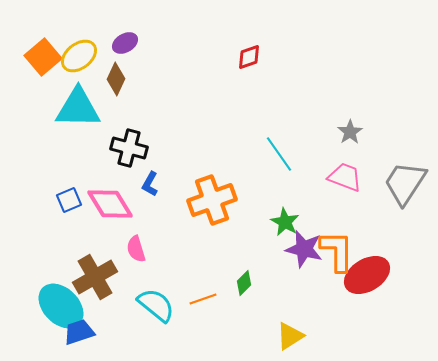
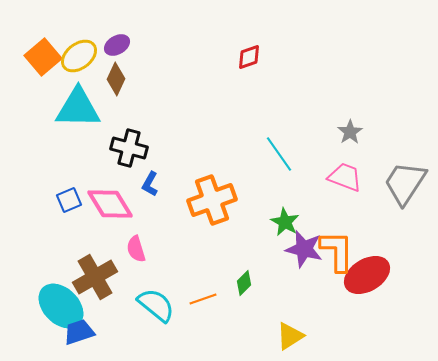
purple ellipse: moved 8 px left, 2 px down
